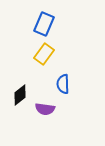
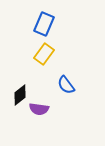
blue semicircle: moved 3 px right, 1 px down; rotated 36 degrees counterclockwise
purple semicircle: moved 6 px left
